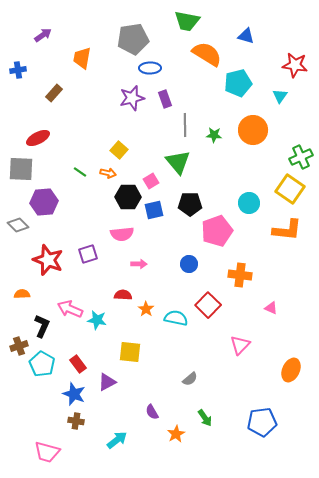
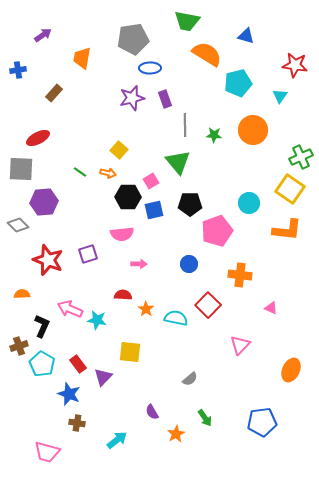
purple triangle at (107, 382): moved 4 px left, 5 px up; rotated 18 degrees counterclockwise
blue star at (74, 394): moved 5 px left
brown cross at (76, 421): moved 1 px right, 2 px down
